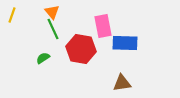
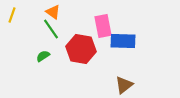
orange triangle: moved 1 px right; rotated 14 degrees counterclockwise
green line: moved 2 px left; rotated 10 degrees counterclockwise
blue rectangle: moved 2 px left, 2 px up
green semicircle: moved 2 px up
brown triangle: moved 2 px right, 2 px down; rotated 30 degrees counterclockwise
